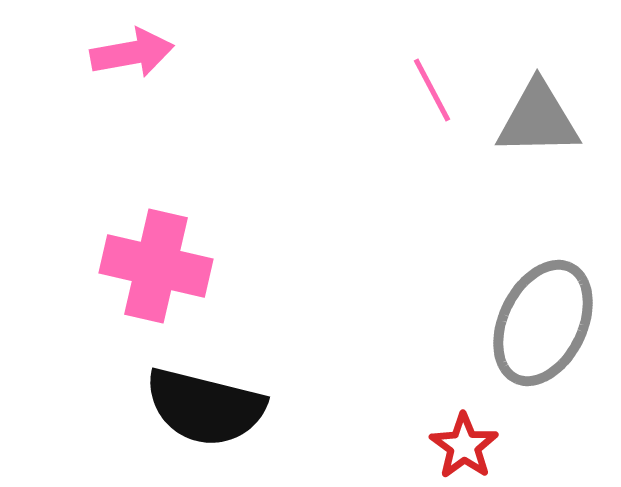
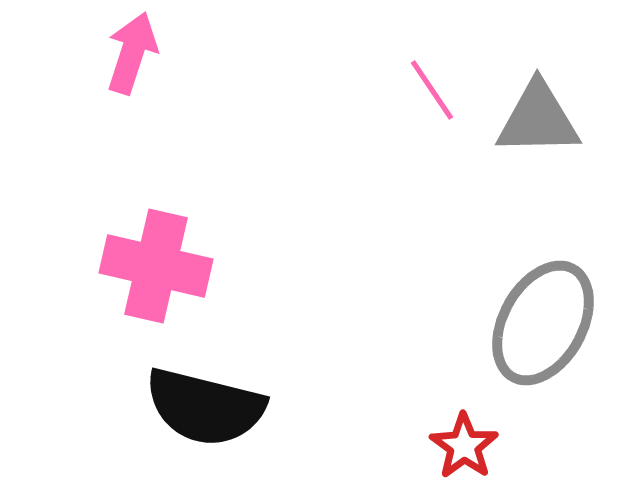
pink arrow: rotated 62 degrees counterclockwise
pink line: rotated 6 degrees counterclockwise
gray ellipse: rotated 3 degrees clockwise
